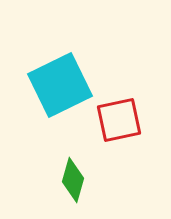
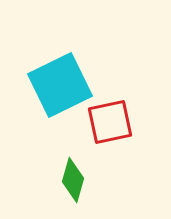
red square: moved 9 px left, 2 px down
